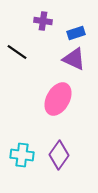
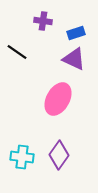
cyan cross: moved 2 px down
